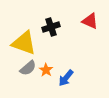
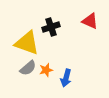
yellow triangle: moved 3 px right
orange star: rotated 24 degrees clockwise
blue arrow: rotated 24 degrees counterclockwise
